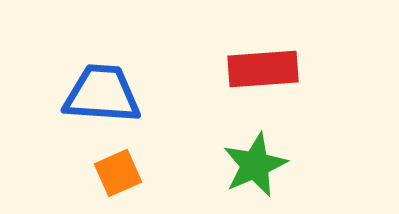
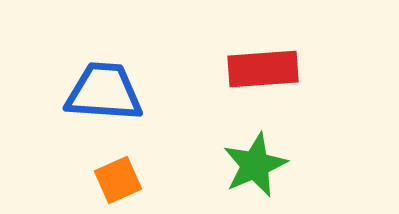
blue trapezoid: moved 2 px right, 2 px up
orange square: moved 7 px down
